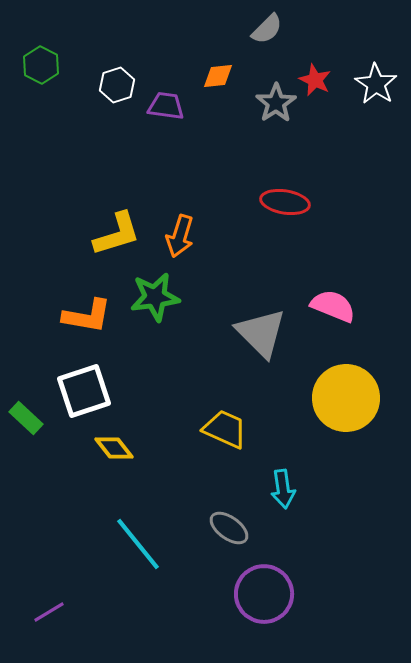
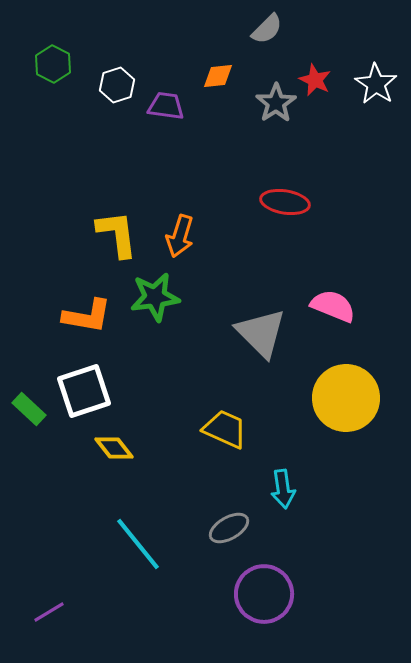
green hexagon: moved 12 px right, 1 px up
yellow L-shape: rotated 80 degrees counterclockwise
green rectangle: moved 3 px right, 9 px up
gray ellipse: rotated 66 degrees counterclockwise
